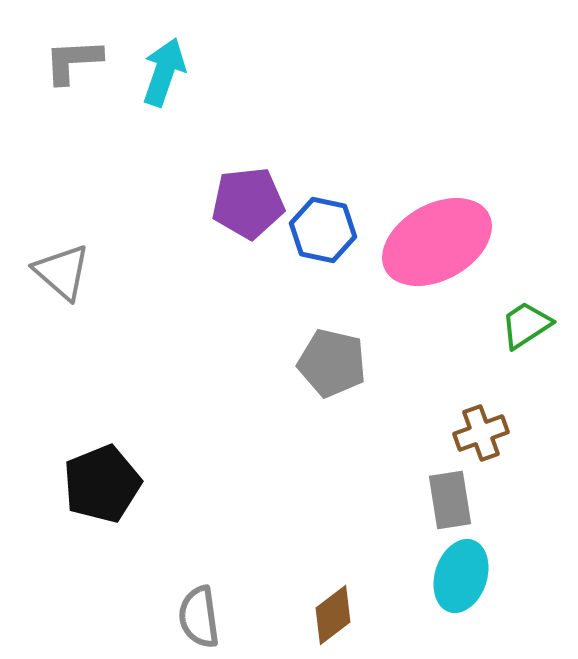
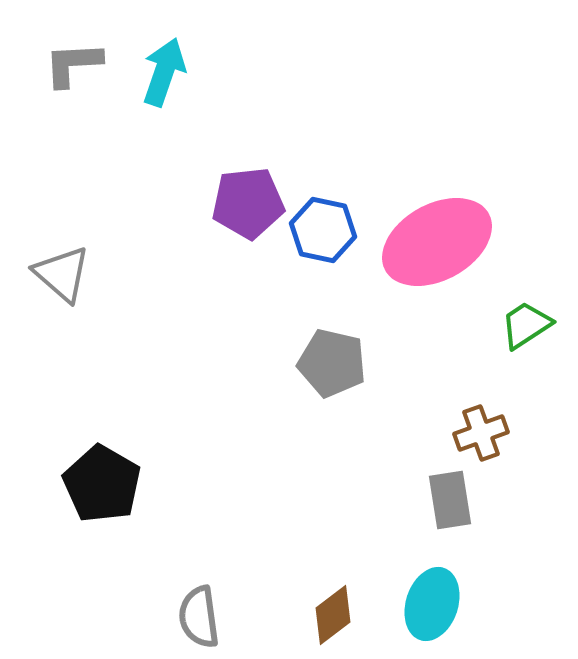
gray L-shape: moved 3 px down
gray triangle: moved 2 px down
black pentagon: rotated 20 degrees counterclockwise
cyan ellipse: moved 29 px left, 28 px down
